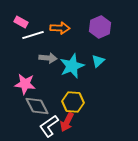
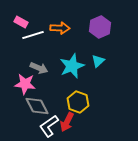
gray arrow: moved 9 px left, 10 px down; rotated 18 degrees clockwise
yellow hexagon: moved 5 px right; rotated 15 degrees clockwise
